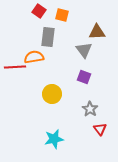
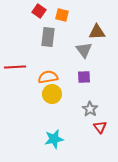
orange semicircle: moved 14 px right, 20 px down
purple square: rotated 24 degrees counterclockwise
red triangle: moved 2 px up
